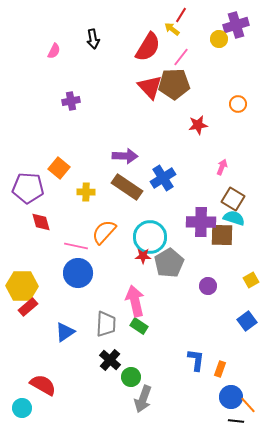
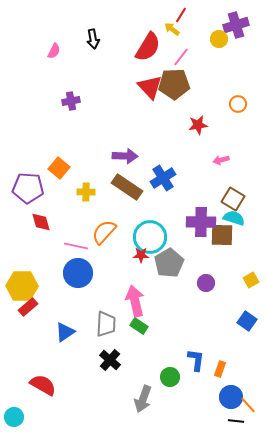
pink arrow at (222, 167): moved 1 px left, 7 px up; rotated 126 degrees counterclockwise
red star at (143, 256): moved 2 px left, 1 px up
purple circle at (208, 286): moved 2 px left, 3 px up
blue square at (247, 321): rotated 18 degrees counterclockwise
green circle at (131, 377): moved 39 px right
cyan circle at (22, 408): moved 8 px left, 9 px down
